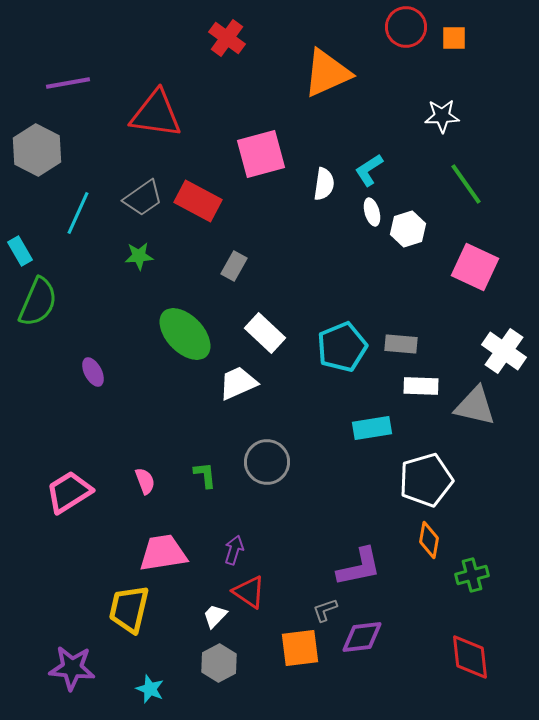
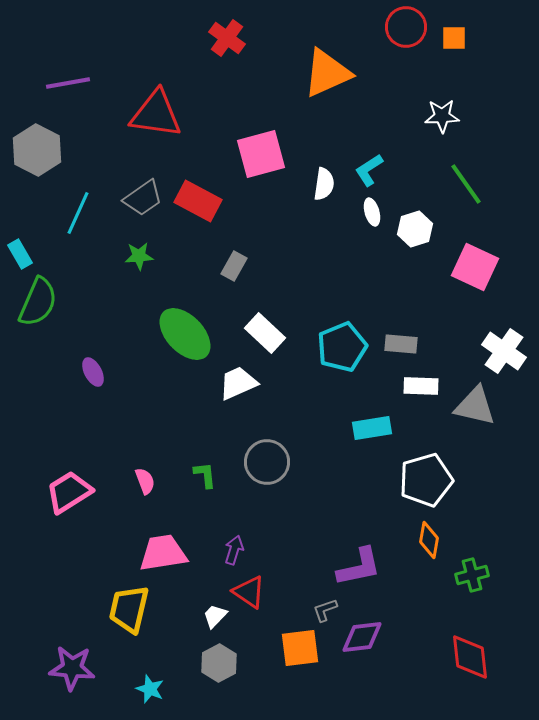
white hexagon at (408, 229): moved 7 px right
cyan rectangle at (20, 251): moved 3 px down
